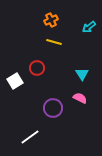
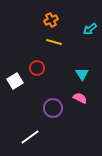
cyan arrow: moved 1 px right, 2 px down
